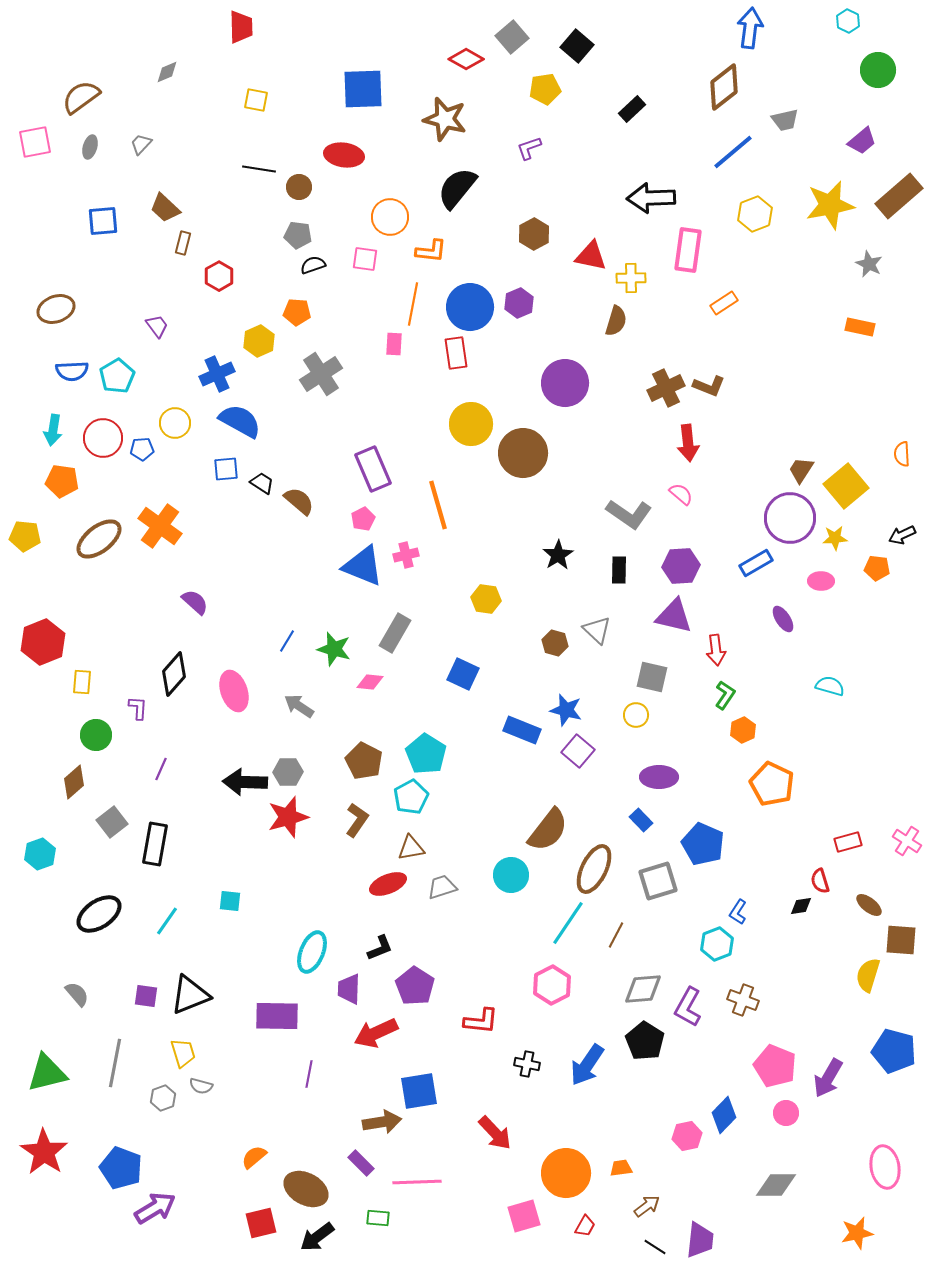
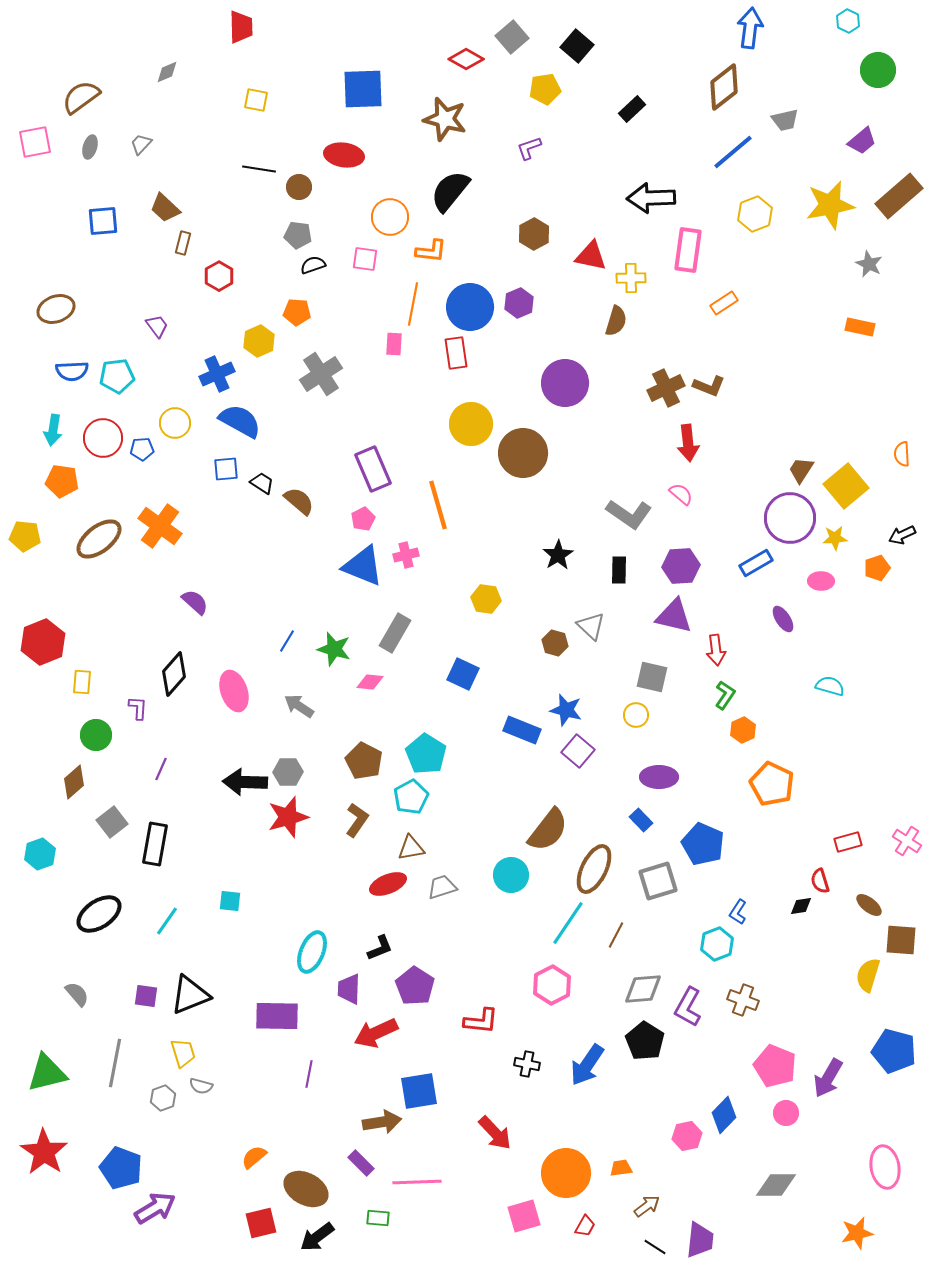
black semicircle at (457, 188): moved 7 px left, 3 px down
cyan pentagon at (117, 376): rotated 24 degrees clockwise
orange pentagon at (877, 568): rotated 25 degrees counterclockwise
gray triangle at (597, 630): moved 6 px left, 4 px up
